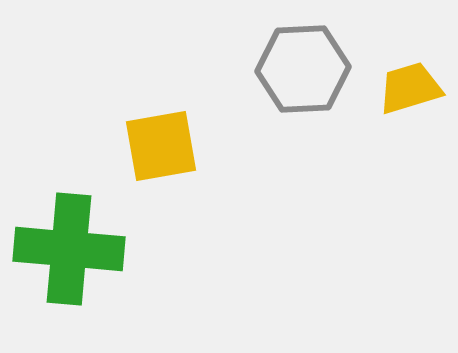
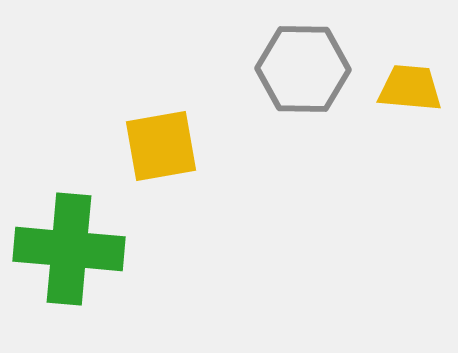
gray hexagon: rotated 4 degrees clockwise
yellow trapezoid: rotated 22 degrees clockwise
